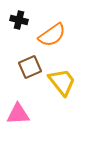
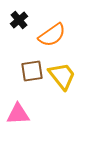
black cross: rotated 36 degrees clockwise
brown square: moved 2 px right, 4 px down; rotated 15 degrees clockwise
yellow trapezoid: moved 6 px up
